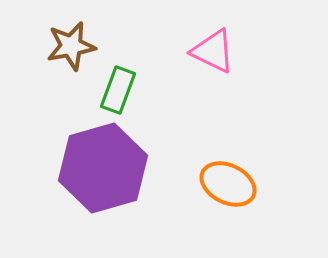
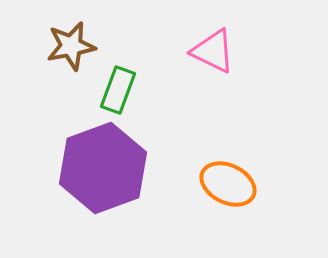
purple hexagon: rotated 4 degrees counterclockwise
